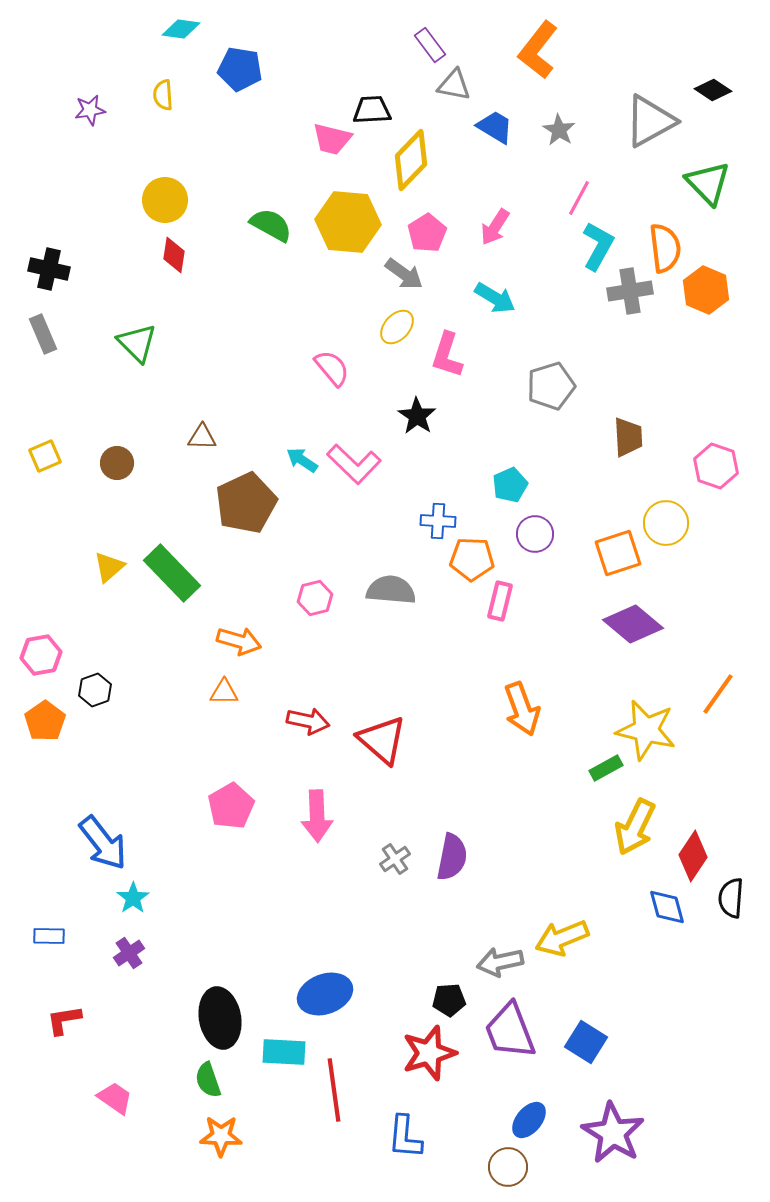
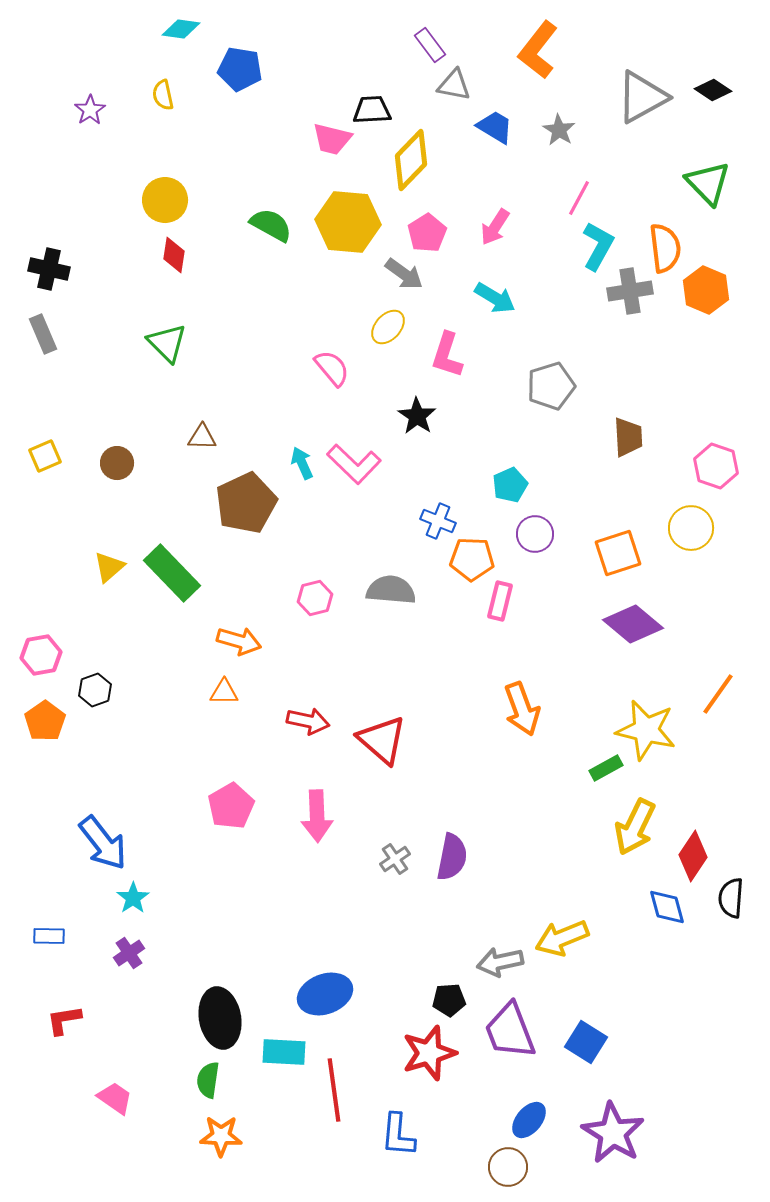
yellow semicircle at (163, 95): rotated 8 degrees counterclockwise
purple star at (90, 110): rotated 24 degrees counterclockwise
gray triangle at (650, 121): moved 8 px left, 24 px up
yellow ellipse at (397, 327): moved 9 px left
green triangle at (137, 343): moved 30 px right
cyan arrow at (302, 460): moved 3 px down; rotated 32 degrees clockwise
blue cross at (438, 521): rotated 20 degrees clockwise
yellow circle at (666, 523): moved 25 px right, 5 px down
green semicircle at (208, 1080): rotated 27 degrees clockwise
blue L-shape at (405, 1137): moved 7 px left, 2 px up
